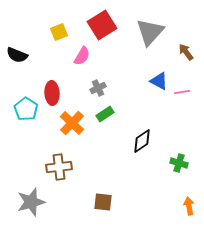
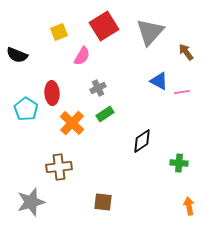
red square: moved 2 px right, 1 px down
green cross: rotated 12 degrees counterclockwise
